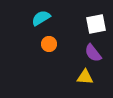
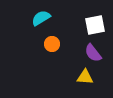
white square: moved 1 px left, 1 px down
orange circle: moved 3 px right
